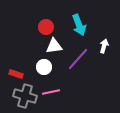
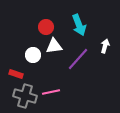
white arrow: moved 1 px right
white circle: moved 11 px left, 12 px up
